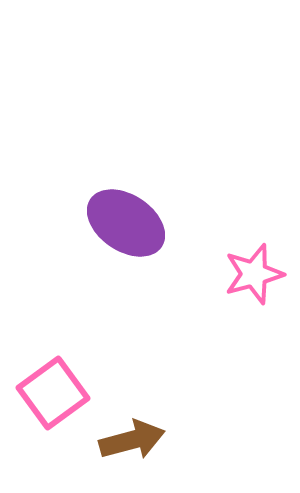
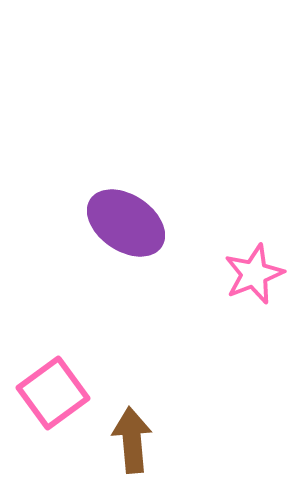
pink star: rotated 6 degrees counterclockwise
brown arrow: rotated 80 degrees counterclockwise
